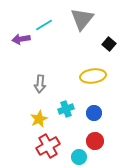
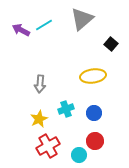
gray triangle: rotated 10 degrees clockwise
purple arrow: moved 9 px up; rotated 36 degrees clockwise
black square: moved 2 px right
cyan circle: moved 2 px up
